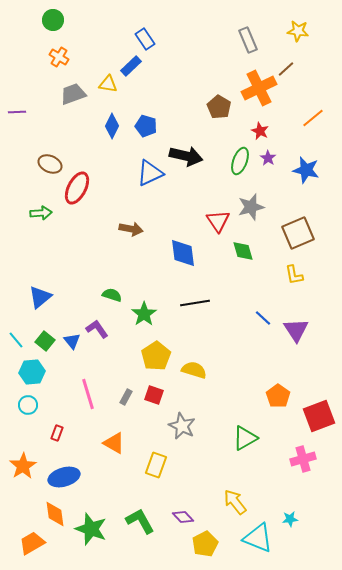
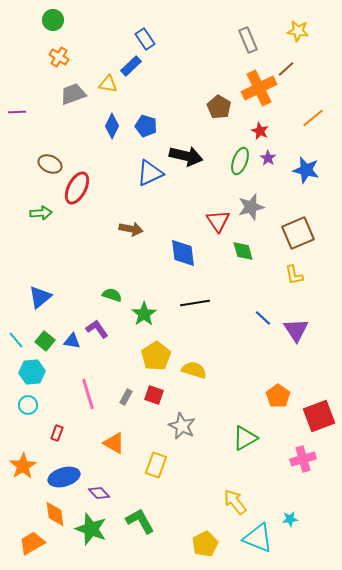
blue triangle at (72, 341): rotated 42 degrees counterclockwise
purple diamond at (183, 517): moved 84 px left, 24 px up
